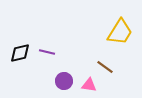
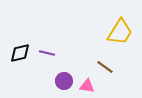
purple line: moved 1 px down
pink triangle: moved 2 px left, 1 px down
